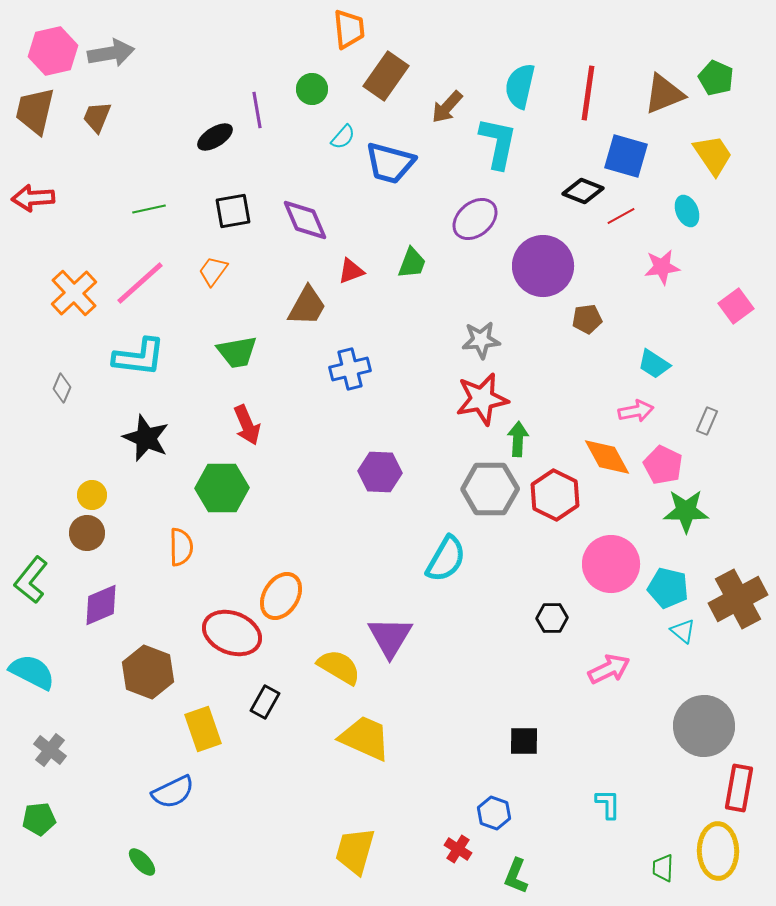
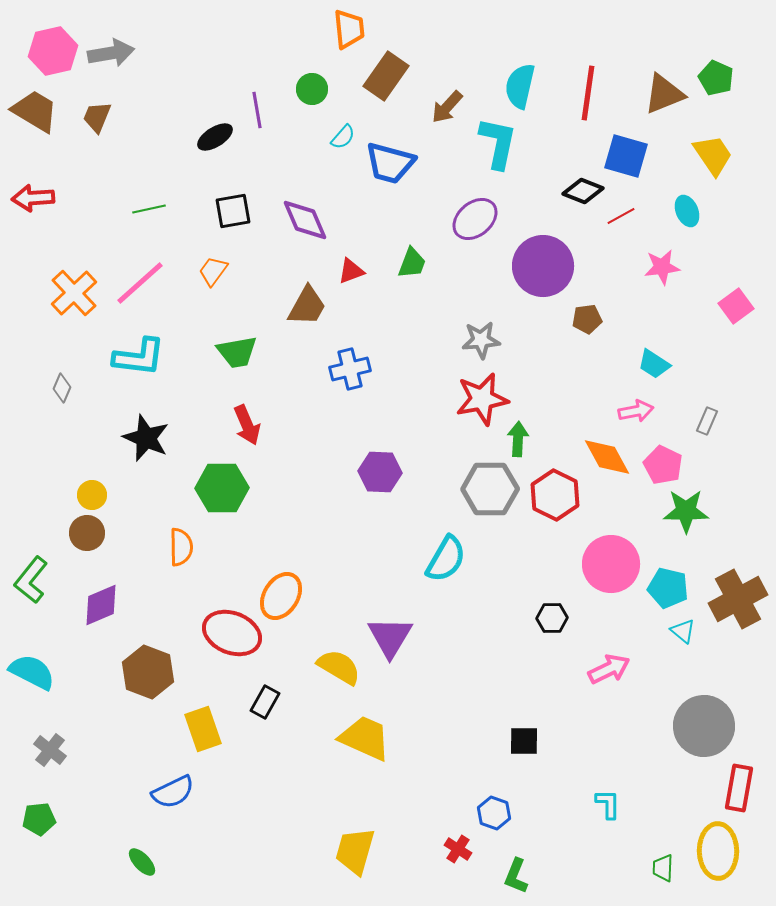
brown trapezoid at (35, 111): rotated 108 degrees clockwise
